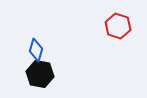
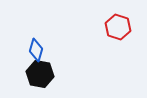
red hexagon: moved 1 px down
